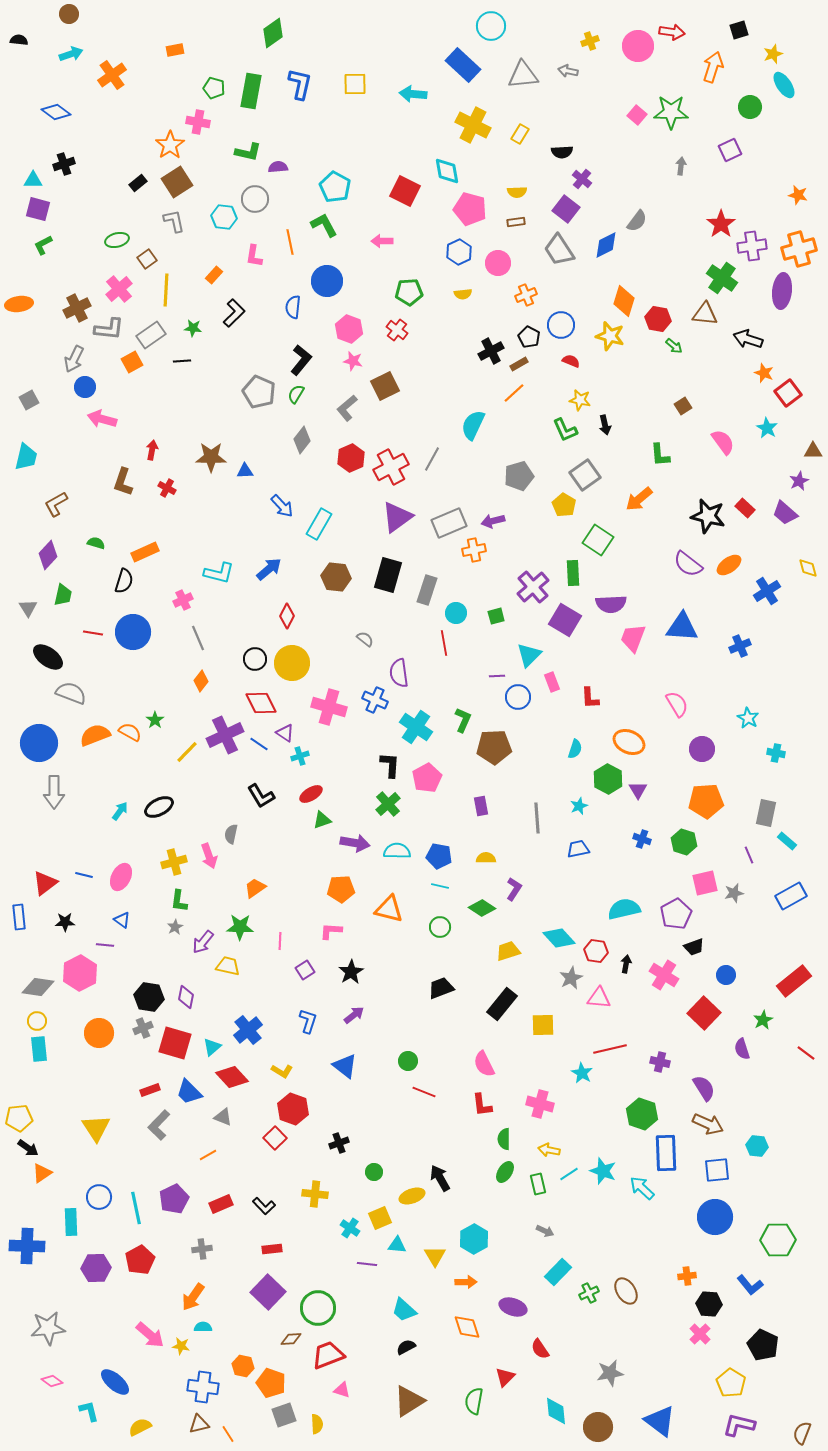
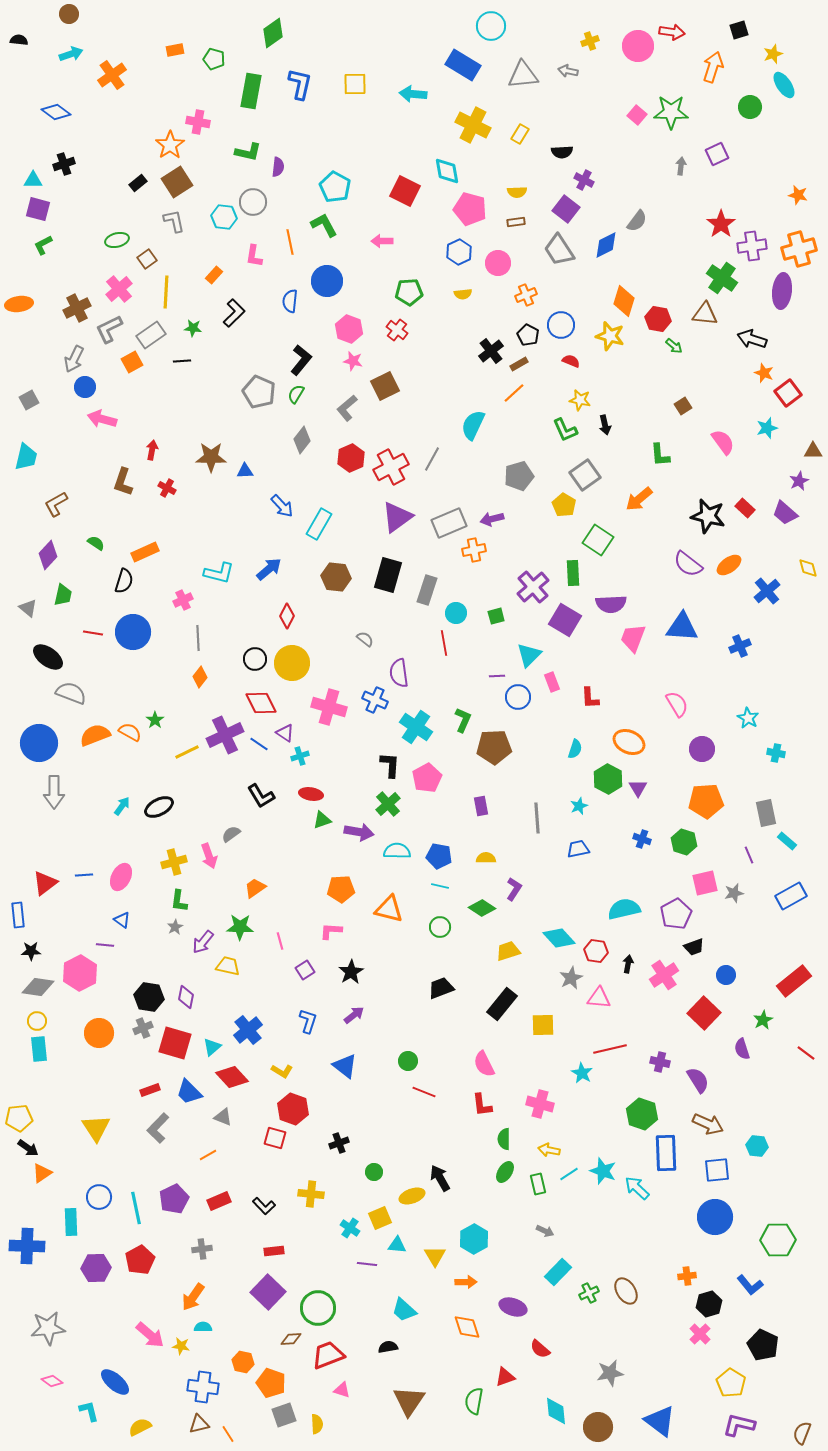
blue rectangle at (463, 65): rotated 12 degrees counterclockwise
green pentagon at (214, 88): moved 29 px up
purple square at (730, 150): moved 13 px left, 4 px down
purple semicircle at (278, 167): rotated 102 degrees clockwise
purple cross at (582, 179): moved 2 px right, 1 px down; rotated 12 degrees counterclockwise
gray circle at (255, 199): moved 2 px left, 3 px down
yellow line at (166, 290): moved 2 px down
blue semicircle at (293, 307): moved 3 px left, 6 px up
gray L-shape at (109, 329): rotated 148 degrees clockwise
black pentagon at (529, 337): moved 1 px left, 2 px up
black arrow at (748, 339): moved 4 px right
black cross at (491, 351): rotated 10 degrees counterclockwise
cyan star at (767, 428): rotated 25 degrees clockwise
purple arrow at (493, 521): moved 1 px left, 2 px up
green semicircle at (96, 543): rotated 18 degrees clockwise
blue cross at (767, 591): rotated 8 degrees counterclockwise
gray triangle at (28, 608): rotated 18 degrees counterclockwise
gray line at (198, 638): rotated 20 degrees clockwise
orange diamond at (201, 681): moved 1 px left, 4 px up
yellow line at (187, 752): rotated 20 degrees clockwise
purple triangle at (638, 790): moved 2 px up
red ellipse at (311, 794): rotated 40 degrees clockwise
cyan arrow at (120, 811): moved 2 px right, 5 px up
gray rectangle at (766, 813): rotated 24 degrees counterclockwise
gray semicircle at (231, 834): rotated 42 degrees clockwise
purple arrow at (355, 843): moved 4 px right, 11 px up
blue line at (84, 875): rotated 18 degrees counterclockwise
blue rectangle at (19, 917): moved 1 px left, 2 px up
black star at (65, 922): moved 34 px left, 29 px down
pink line at (280, 941): rotated 18 degrees counterclockwise
black arrow at (626, 964): moved 2 px right
pink cross at (664, 975): rotated 24 degrees clockwise
purple semicircle at (704, 1088): moved 6 px left, 8 px up
gray L-shape at (159, 1125): moved 1 px left, 3 px down
red square at (275, 1138): rotated 30 degrees counterclockwise
cyan arrow at (642, 1188): moved 5 px left
yellow cross at (315, 1194): moved 4 px left
red rectangle at (221, 1204): moved 2 px left, 3 px up
red rectangle at (272, 1249): moved 2 px right, 2 px down
black hexagon at (709, 1304): rotated 20 degrees counterclockwise
black semicircle at (406, 1347): moved 18 px left; rotated 18 degrees clockwise
red semicircle at (540, 1349): rotated 15 degrees counterclockwise
orange hexagon at (243, 1366): moved 4 px up
red triangle at (505, 1377): rotated 25 degrees clockwise
brown triangle at (409, 1401): rotated 24 degrees counterclockwise
